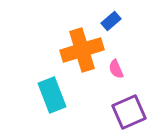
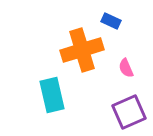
blue rectangle: rotated 66 degrees clockwise
pink semicircle: moved 10 px right, 1 px up
cyan rectangle: rotated 8 degrees clockwise
